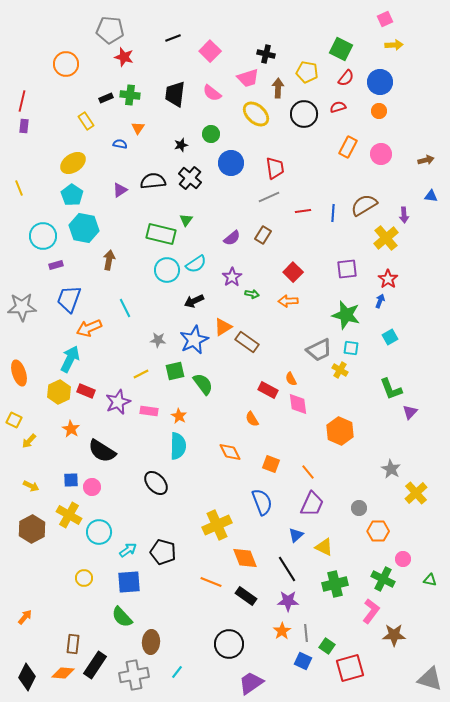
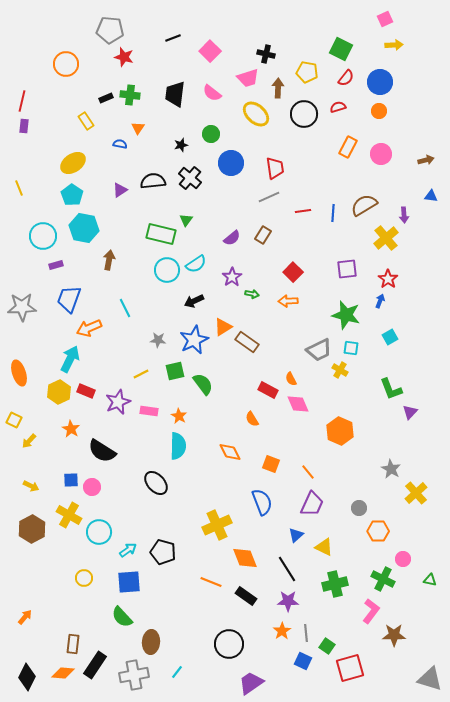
pink diamond at (298, 404): rotated 15 degrees counterclockwise
